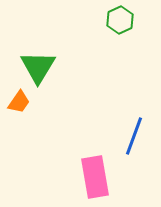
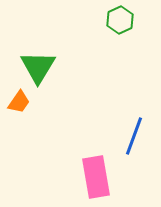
pink rectangle: moved 1 px right
